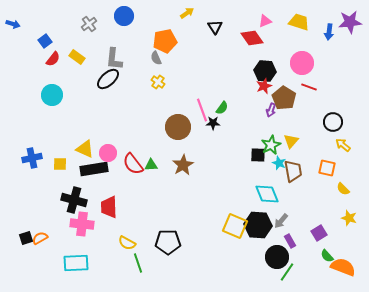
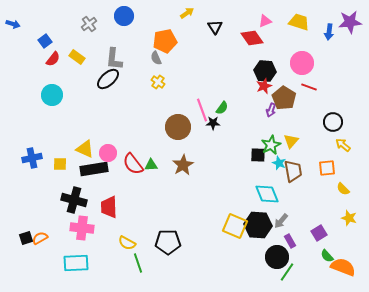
orange square at (327, 168): rotated 18 degrees counterclockwise
pink cross at (82, 224): moved 4 px down
